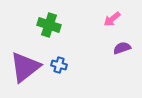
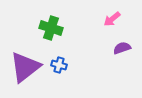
green cross: moved 2 px right, 3 px down
